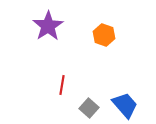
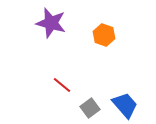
purple star: moved 3 px right, 3 px up; rotated 24 degrees counterclockwise
red line: rotated 60 degrees counterclockwise
gray square: moved 1 px right; rotated 12 degrees clockwise
